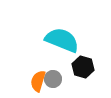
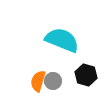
black hexagon: moved 3 px right, 8 px down
gray circle: moved 2 px down
